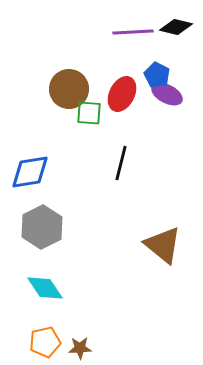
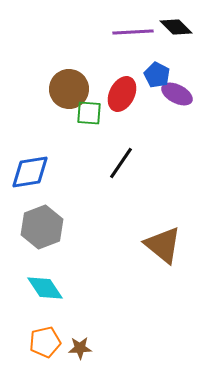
black diamond: rotated 32 degrees clockwise
purple ellipse: moved 10 px right
black line: rotated 20 degrees clockwise
gray hexagon: rotated 6 degrees clockwise
